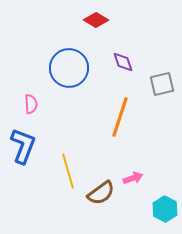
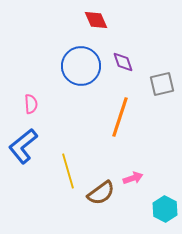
red diamond: rotated 35 degrees clockwise
blue circle: moved 12 px right, 2 px up
blue L-shape: rotated 150 degrees counterclockwise
